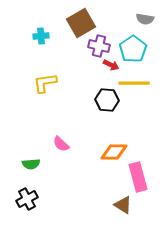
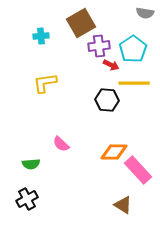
gray semicircle: moved 6 px up
purple cross: rotated 20 degrees counterclockwise
pink rectangle: moved 7 px up; rotated 28 degrees counterclockwise
